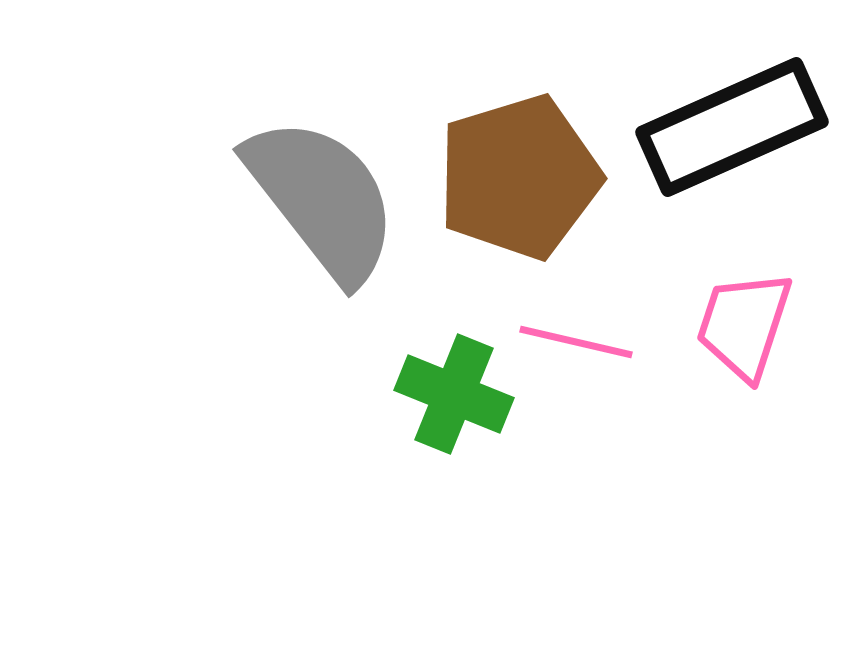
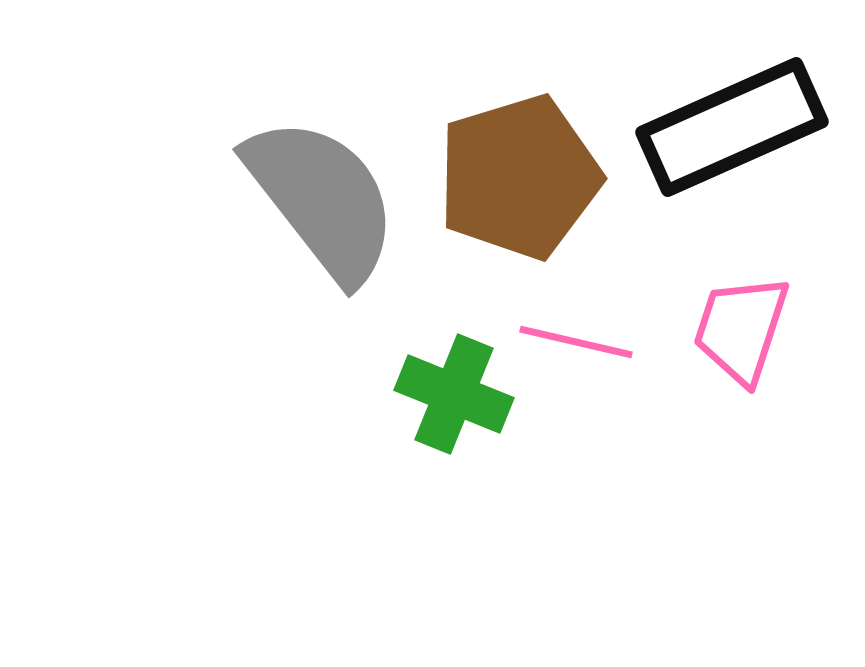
pink trapezoid: moved 3 px left, 4 px down
